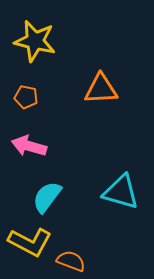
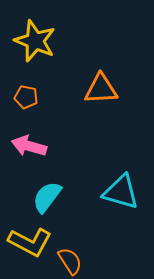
yellow star: rotated 9 degrees clockwise
orange semicircle: moved 1 px left; rotated 36 degrees clockwise
